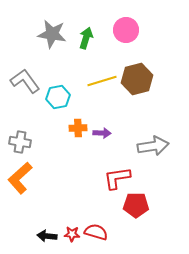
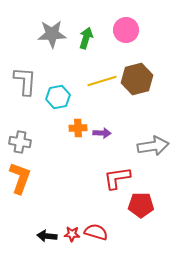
gray star: rotated 12 degrees counterclockwise
gray L-shape: rotated 40 degrees clockwise
orange L-shape: rotated 152 degrees clockwise
red pentagon: moved 5 px right
